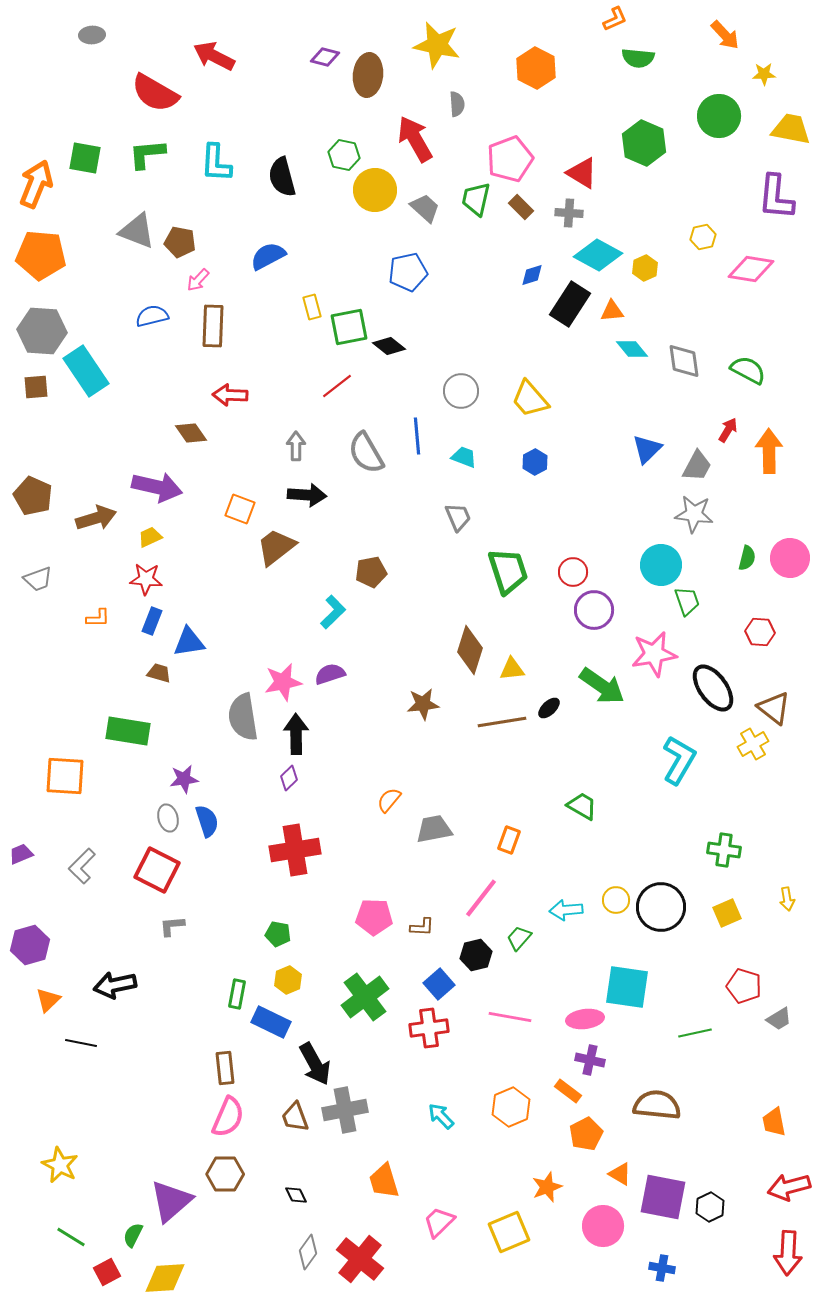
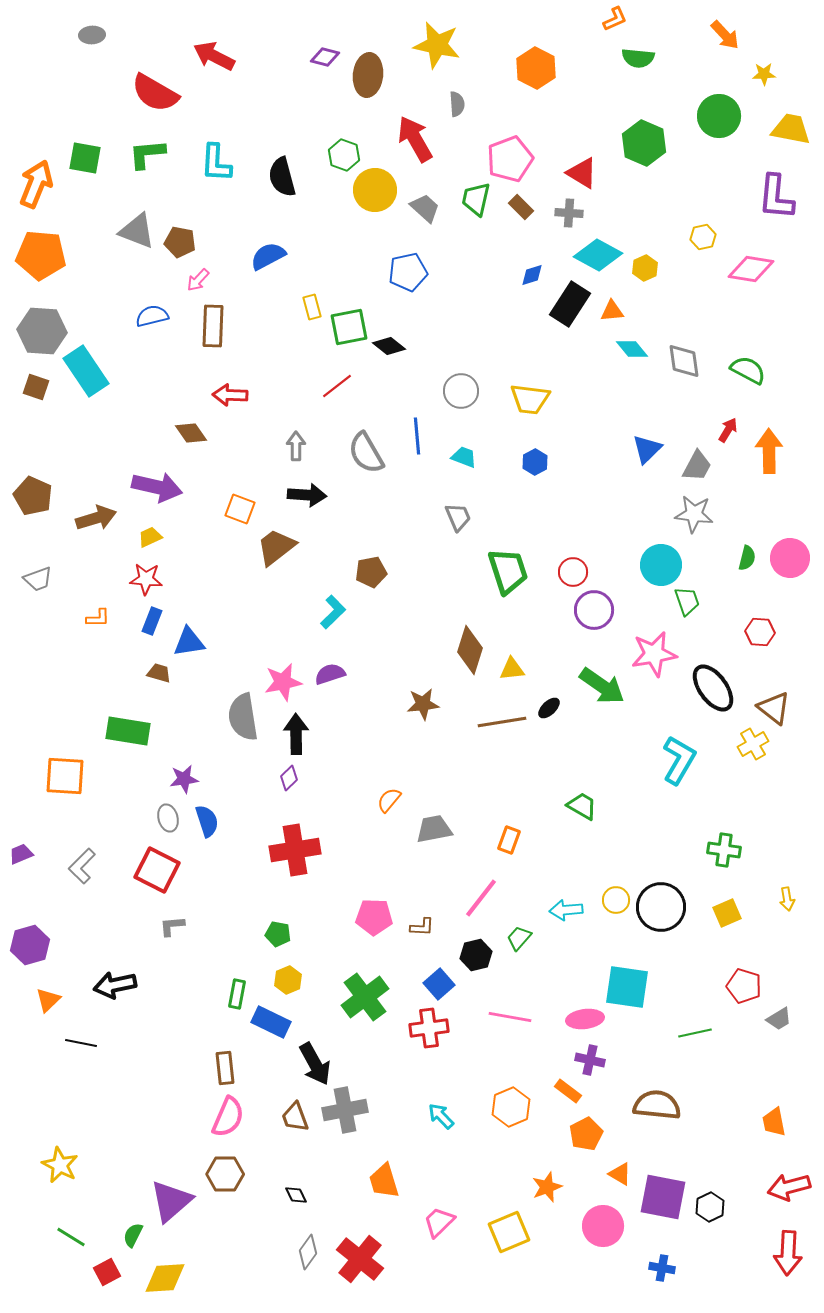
green hexagon at (344, 155): rotated 8 degrees clockwise
brown square at (36, 387): rotated 24 degrees clockwise
yellow trapezoid at (530, 399): rotated 42 degrees counterclockwise
